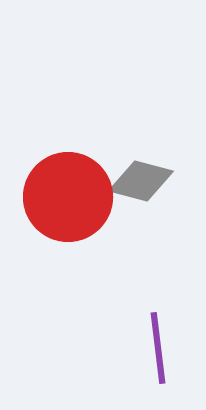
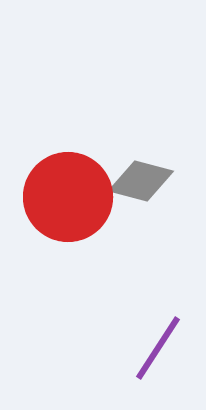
purple line: rotated 40 degrees clockwise
